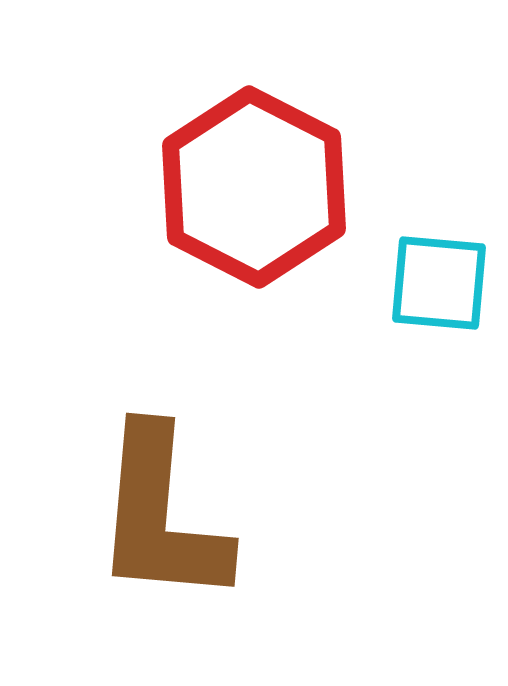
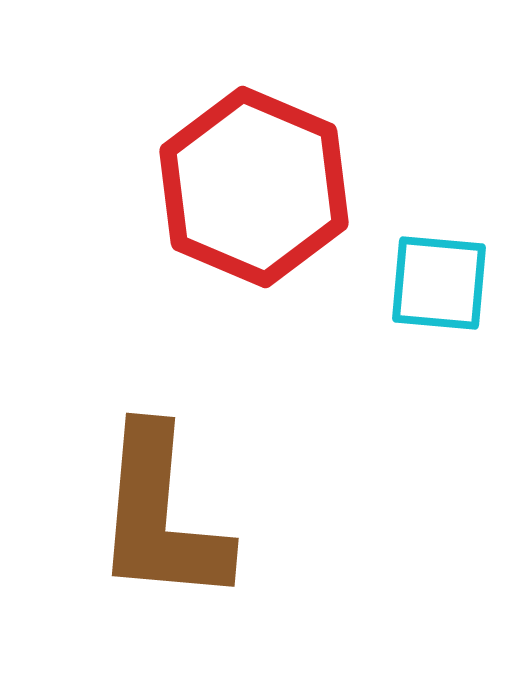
red hexagon: rotated 4 degrees counterclockwise
